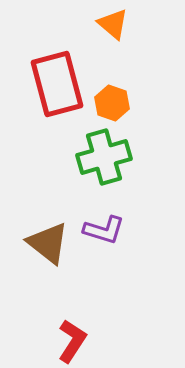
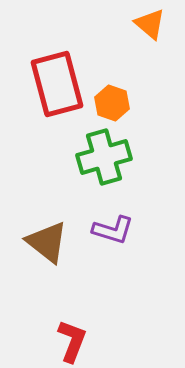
orange triangle: moved 37 px right
purple L-shape: moved 9 px right
brown triangle: moved 1 px left, 1 px up
red L-shape: rotated 12 degrees counterclockwise
